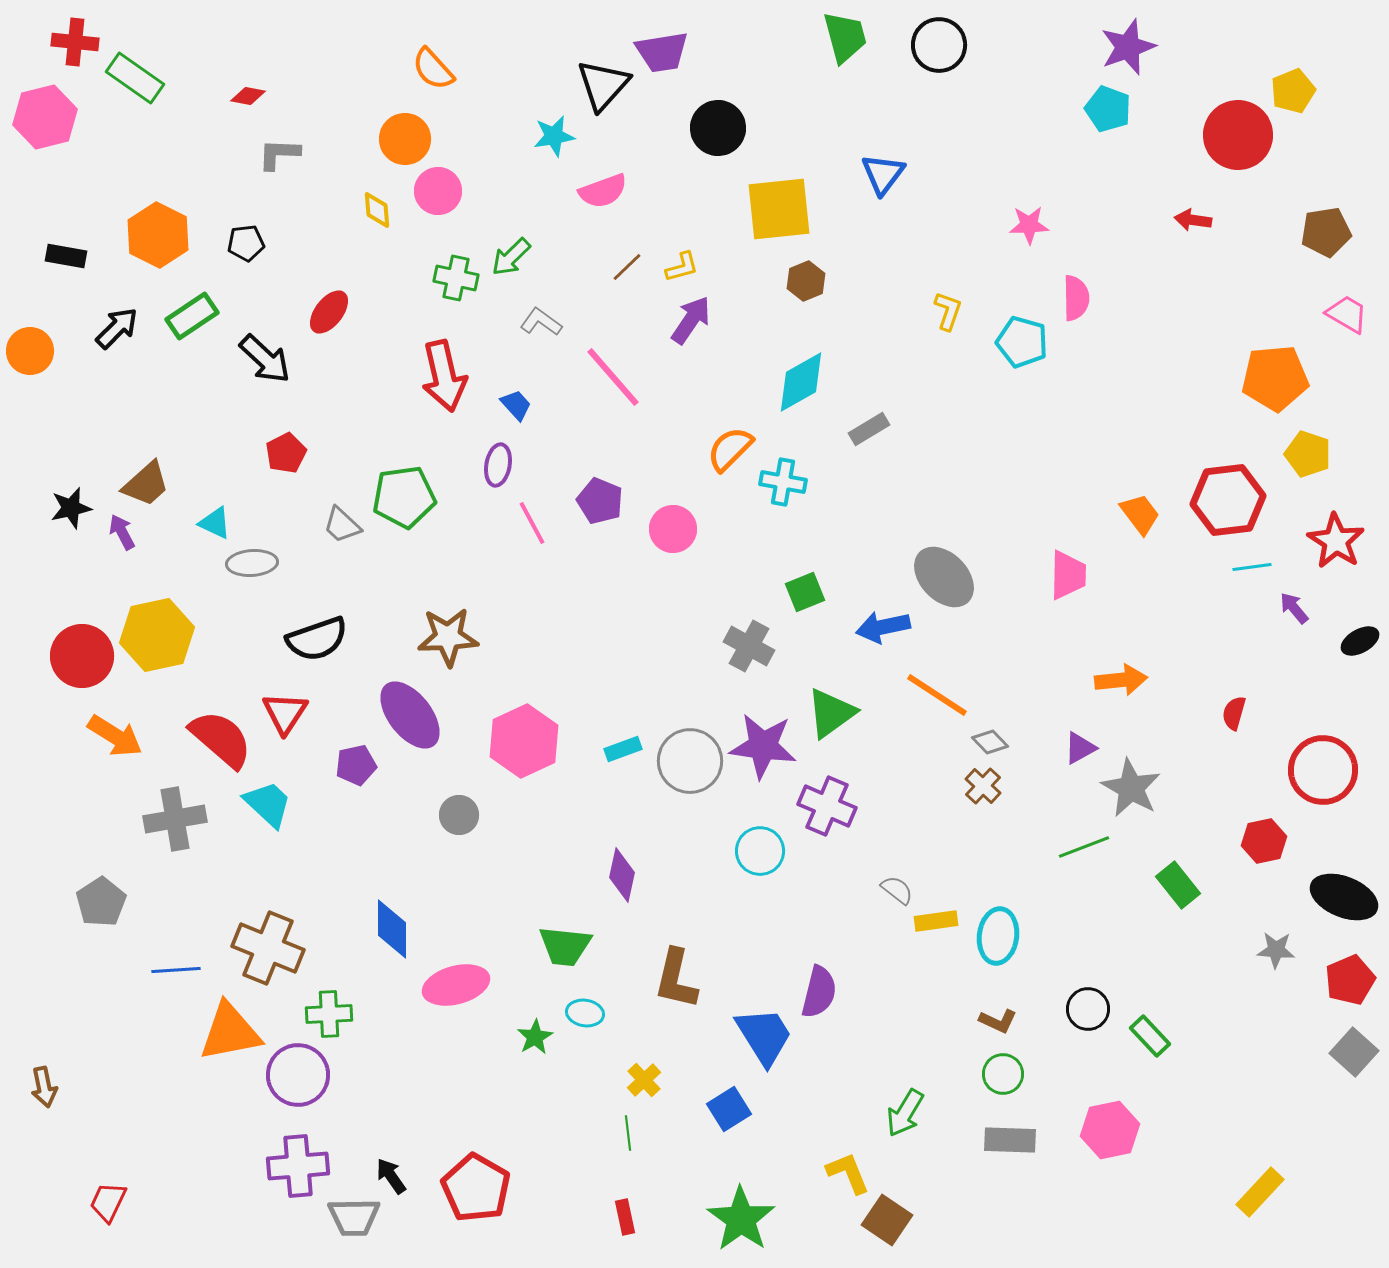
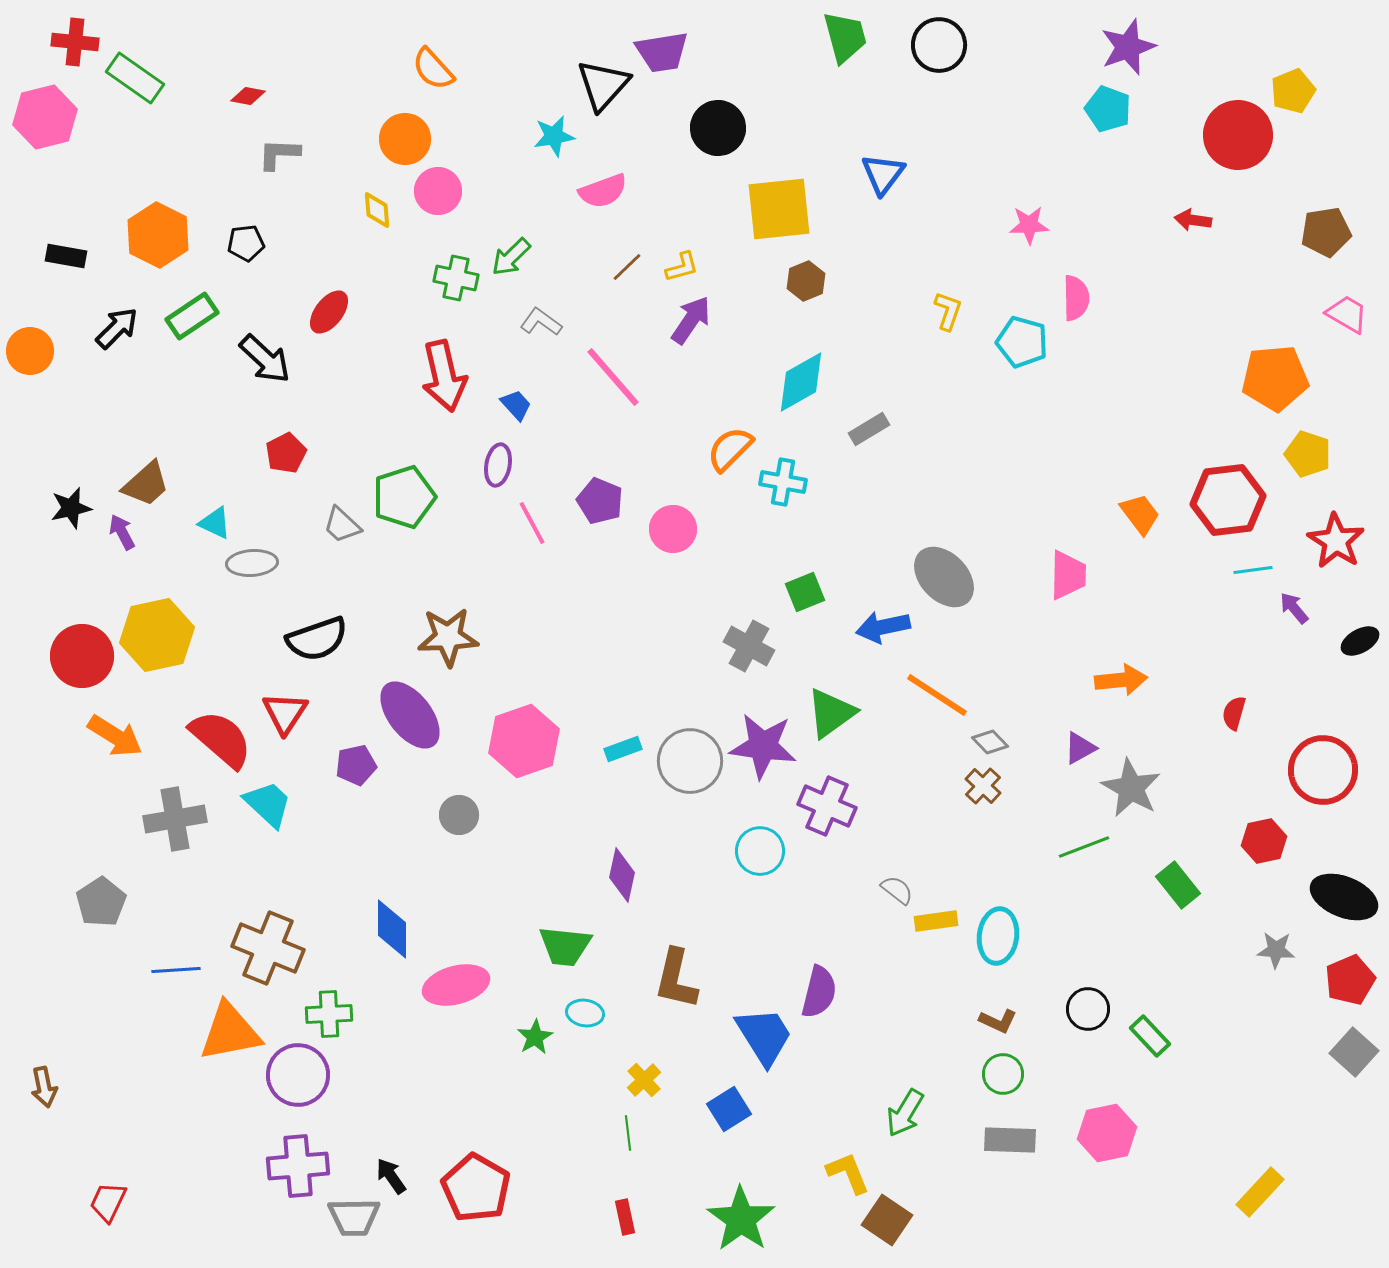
green pentagon at (404, 497): rotated 10 degrees counterclockwise
cyan line at (1252, 567): moved 1 px right, 3 px down
pink hexagon at (524, 741): rotated 6 degrees clockwise
pink hexagon at (1110, 1130): moved 3 px left, 3 px down
